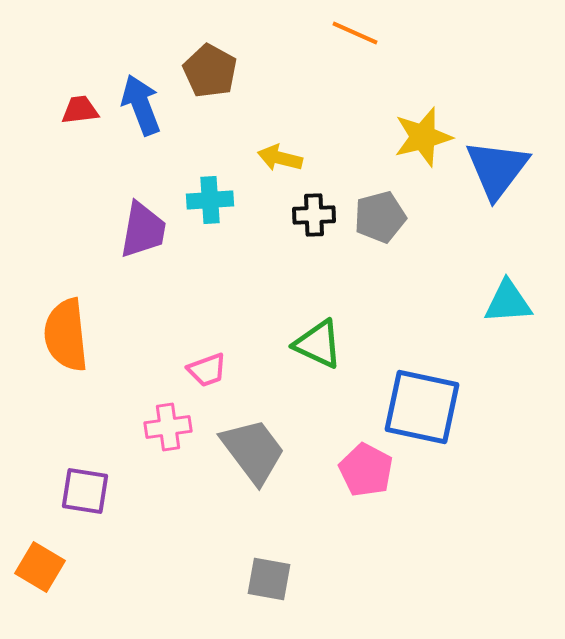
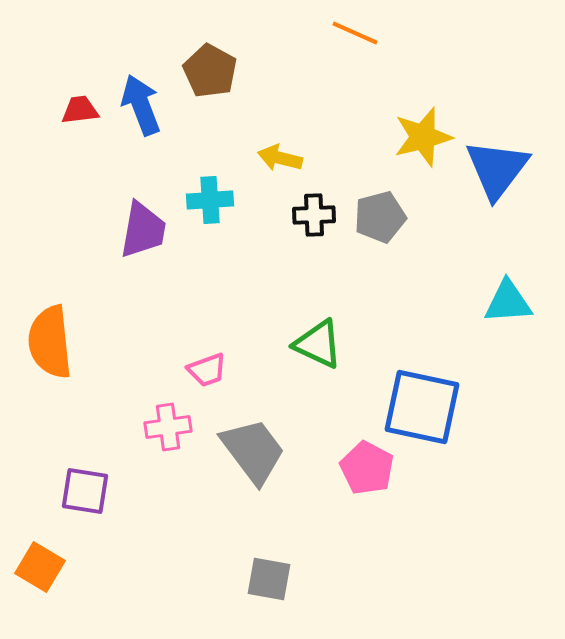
orange semicircle: moved 16 px left, 7 px down
pink pentagon: moved 1 px right, 2 px up
